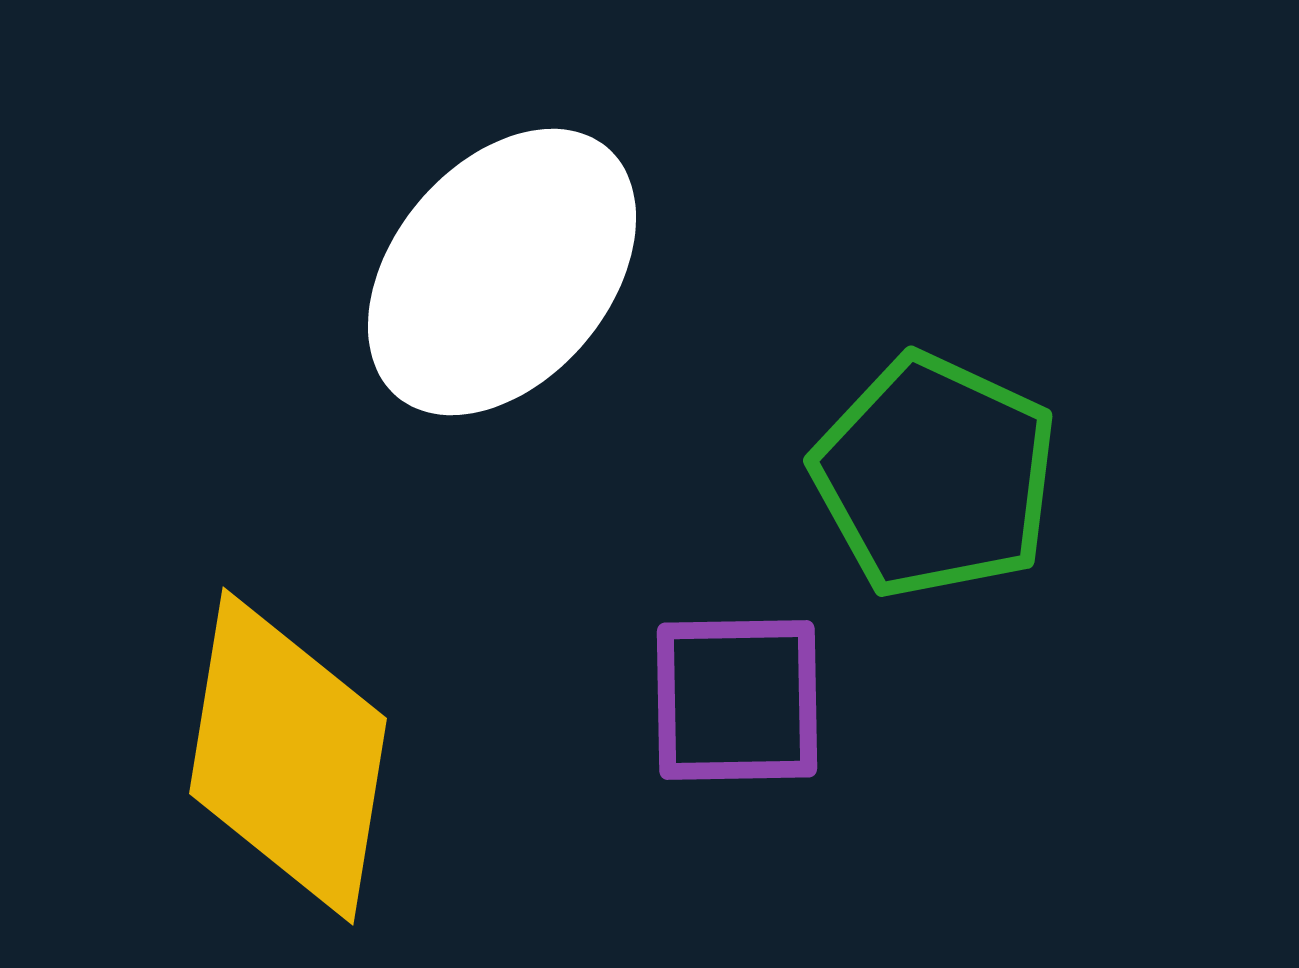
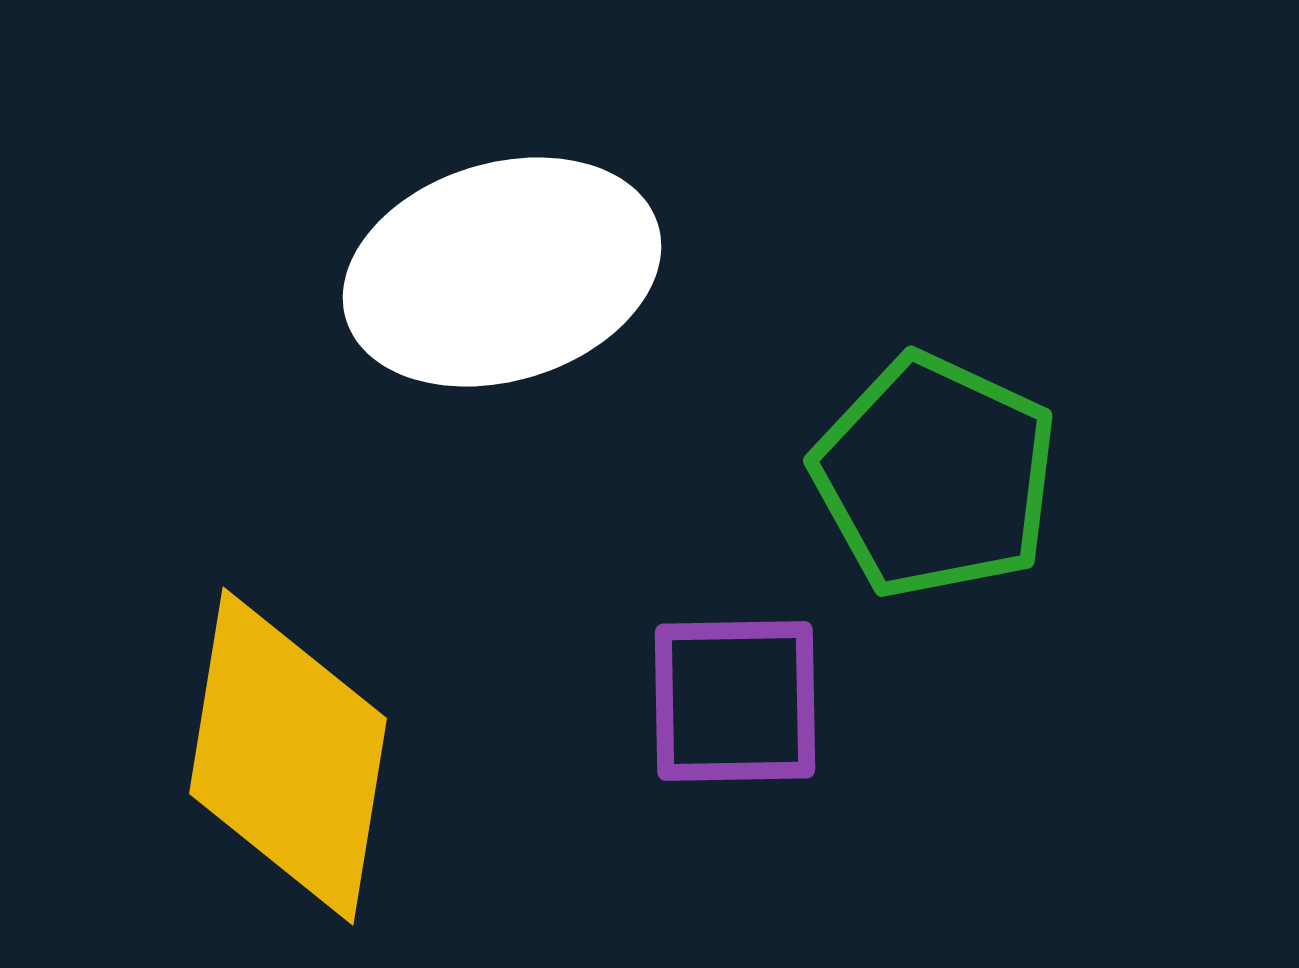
white ellipse: rotated 33 degrees clockwise
purple square: moved 2 px left, 1 px down
